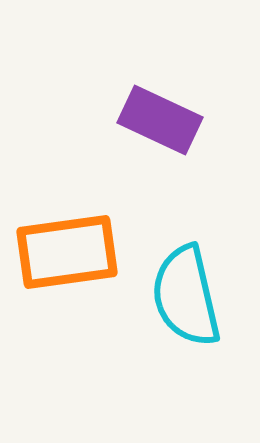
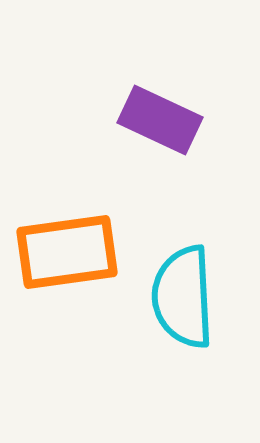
cyan semicircle: moved 3 px left, 1 px down; rotated 10 degrees clockwise
